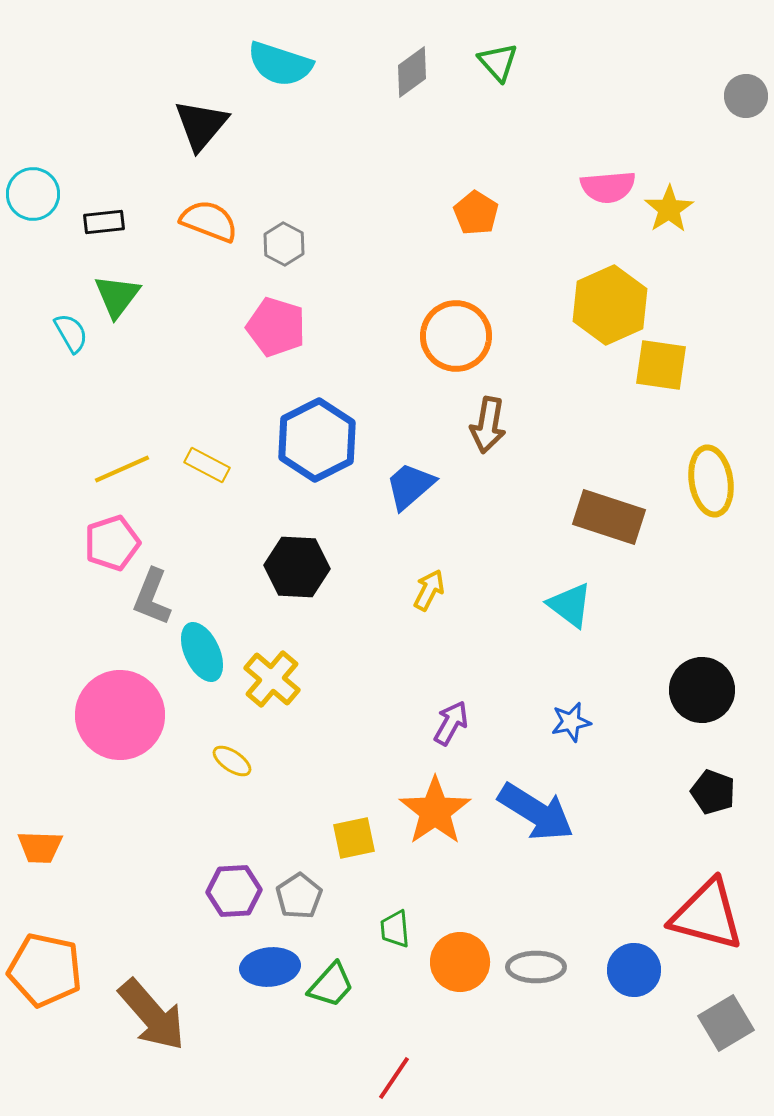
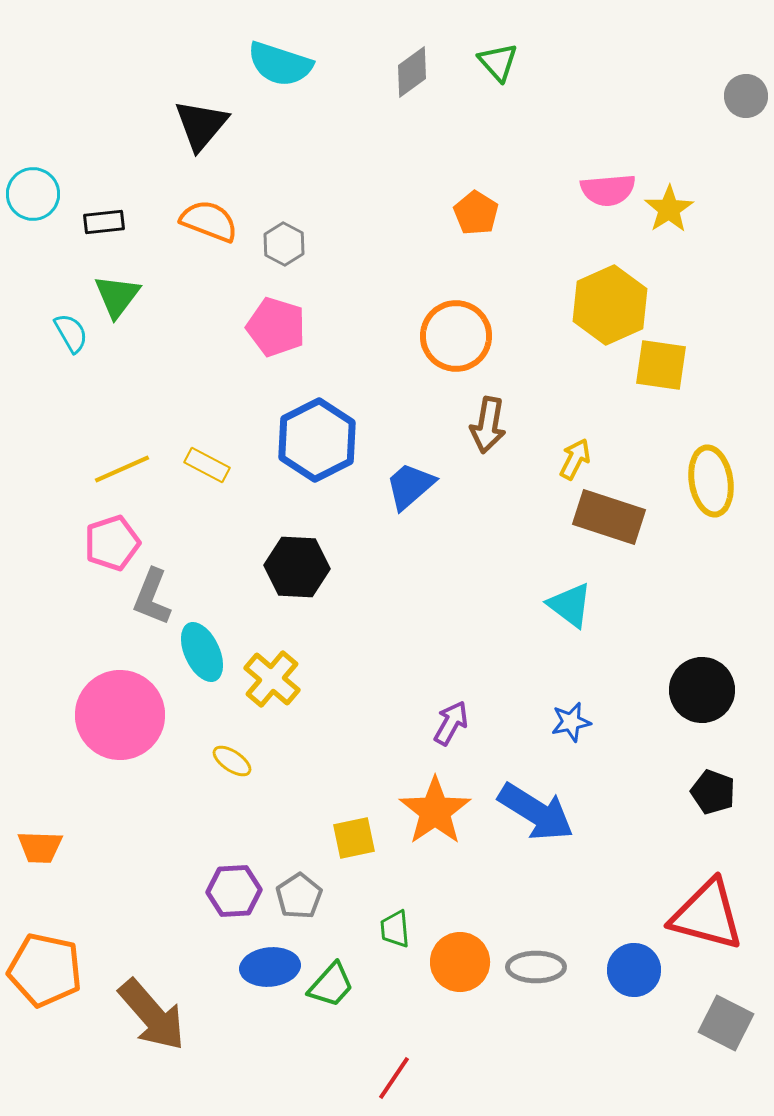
pink semicircle at (608, 187): moved 3 px down
yellow arrow at (429, 590): moved 146 px right, 131 px up
gray square at (726, 1023): rotated 32 degrees counterclockwise
